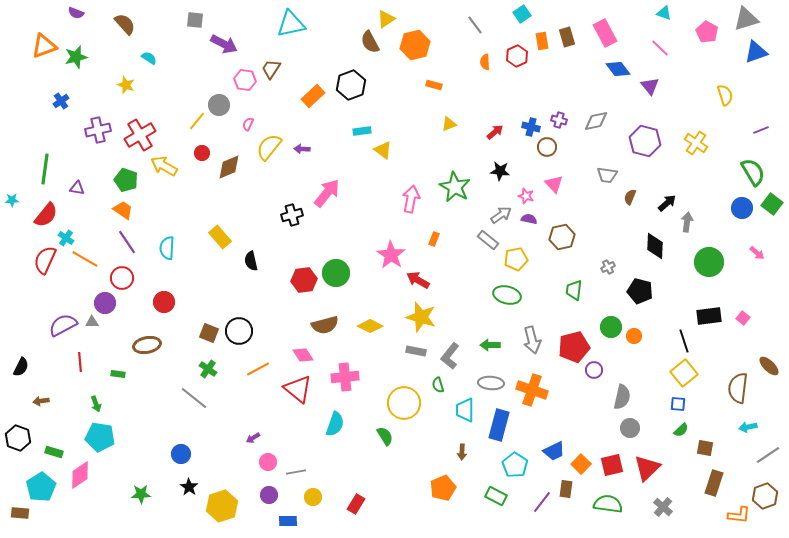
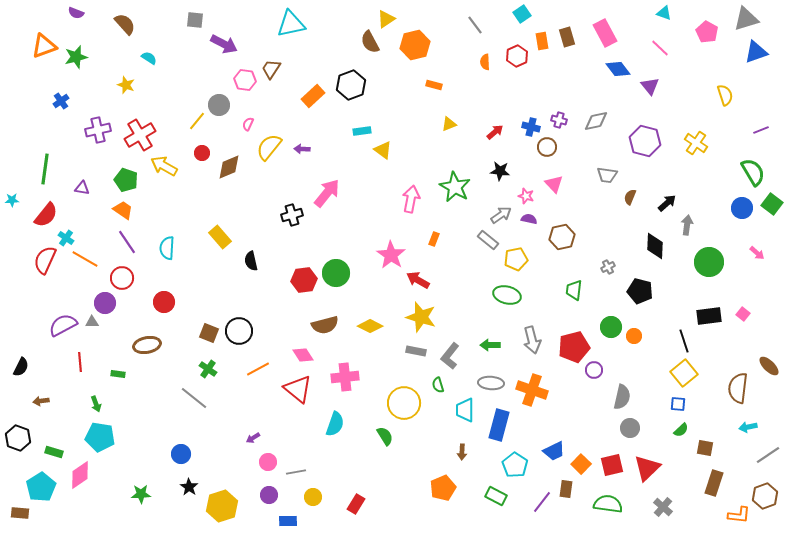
purple triangle at (77, 188): moved 5 px right
gray arrow at (687, 222): moved 3 px down
pink square at (743, 318): moved 4 px up
